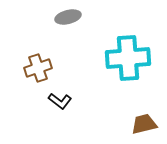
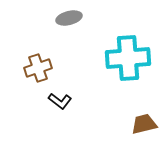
gray ellipse: moved 1 px right, 1 px down
